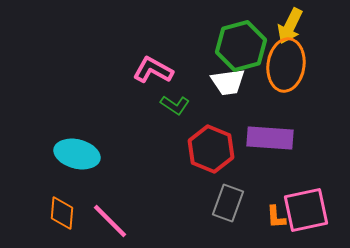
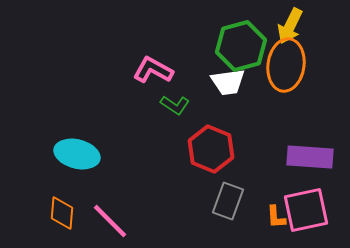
purple rectangle: moved 40 px right, 19 px down
gray rectangle: moved 2 px up
